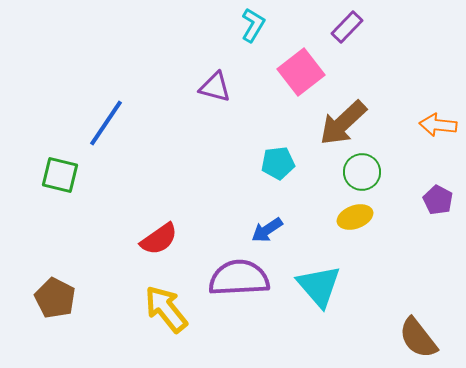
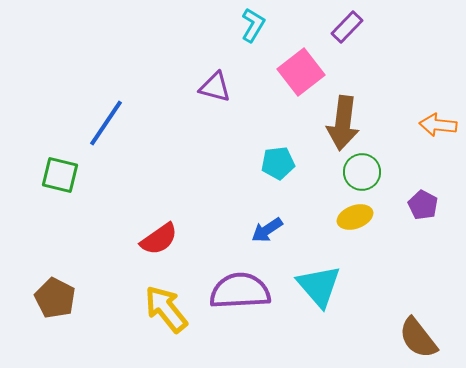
brown arrow: rotated 40 degrees counterclockwise
purple pentagon: moved 15 px left, 5 px down
purple semicircle: moved 1 px right, 13 px down
